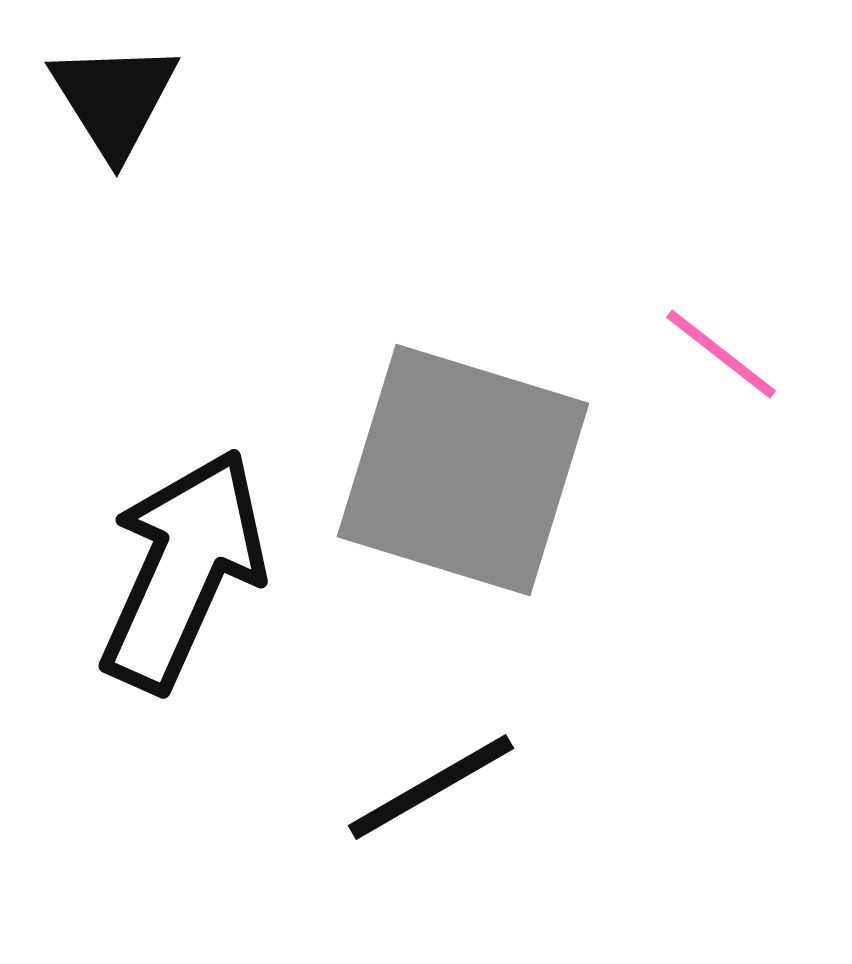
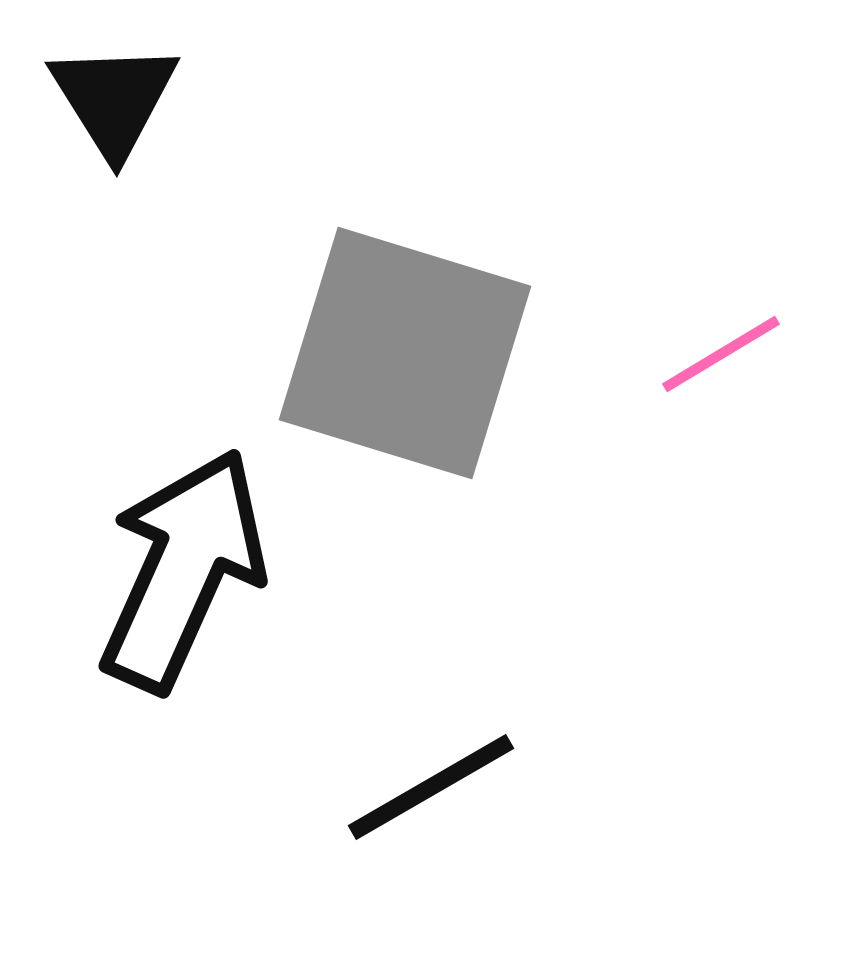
pink line: rotated 69 degrees counterclockwise
gray square: moved 58 px left, 117 px up
